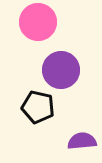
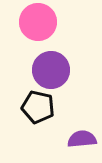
purple circle: moved 10 px left
purple semicircle: moved 2 px up
